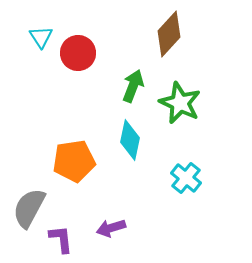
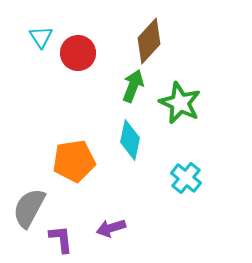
brown diamond: moved 20 px left, 7 px down
